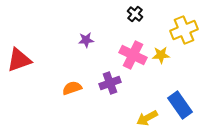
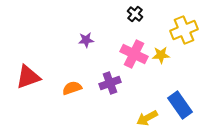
pink cross: moved 1 px right, 1 px up
red triangle: moved 9 px right, 17 px down
